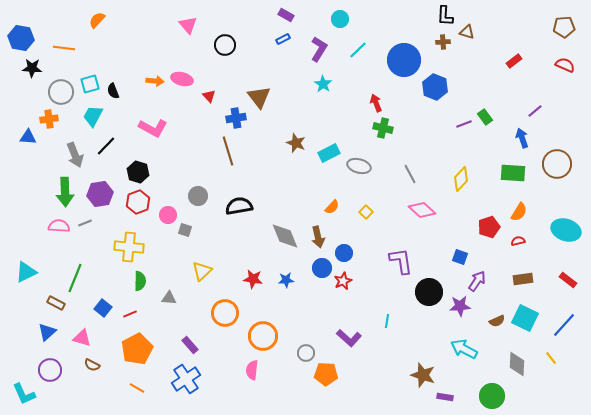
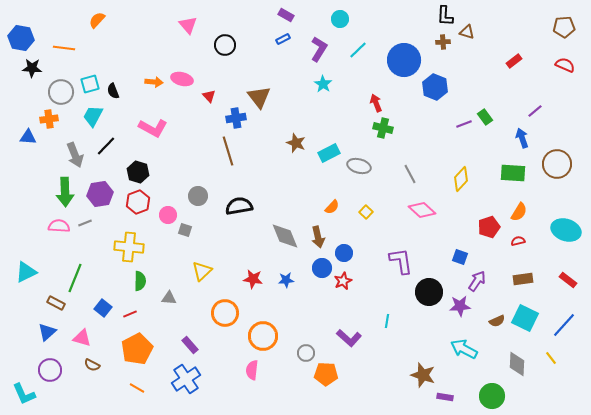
orange arrow at (155, 81): moved 1 px left, 1 px down
